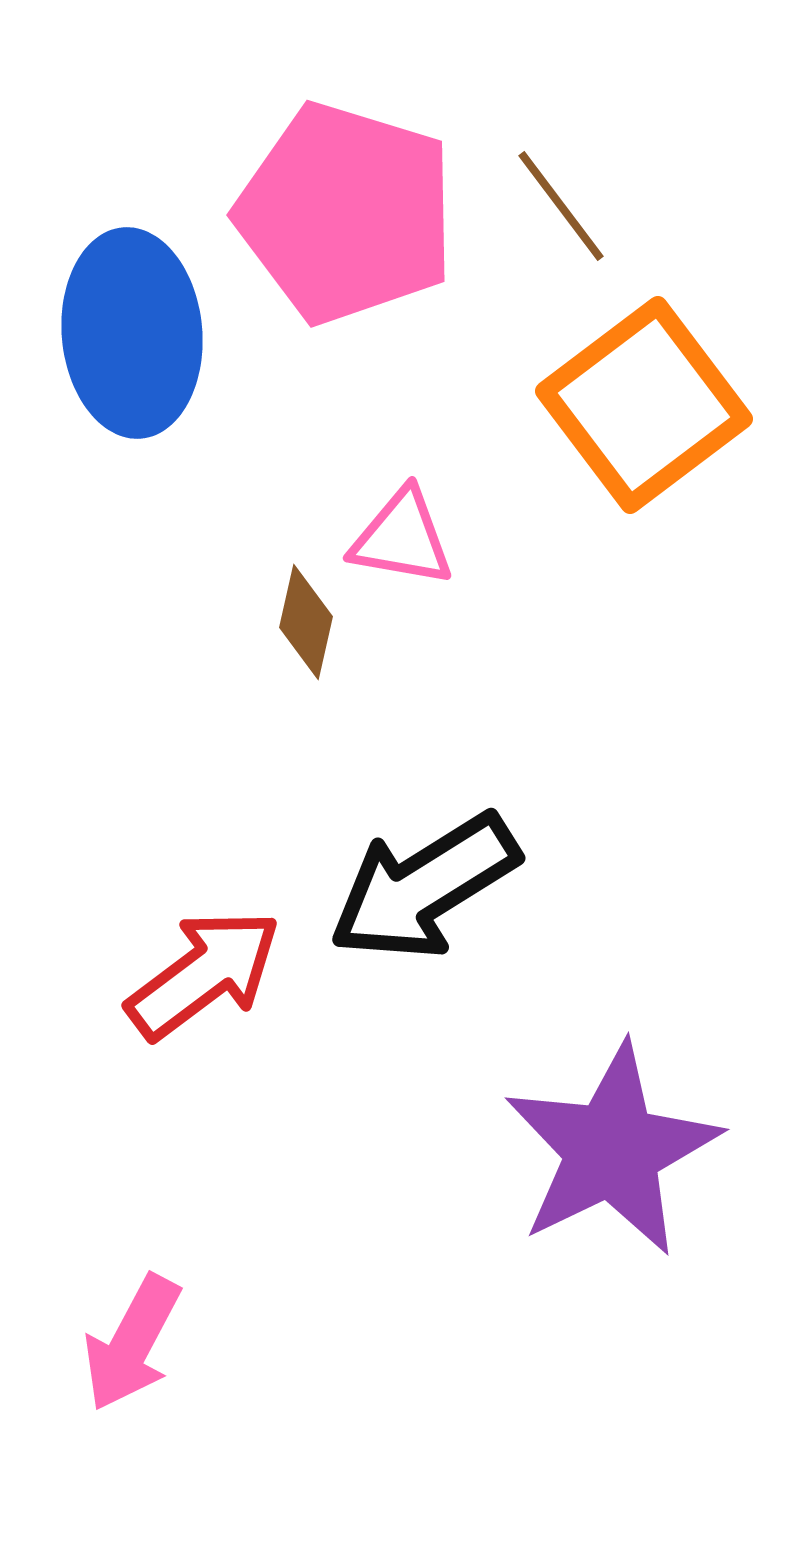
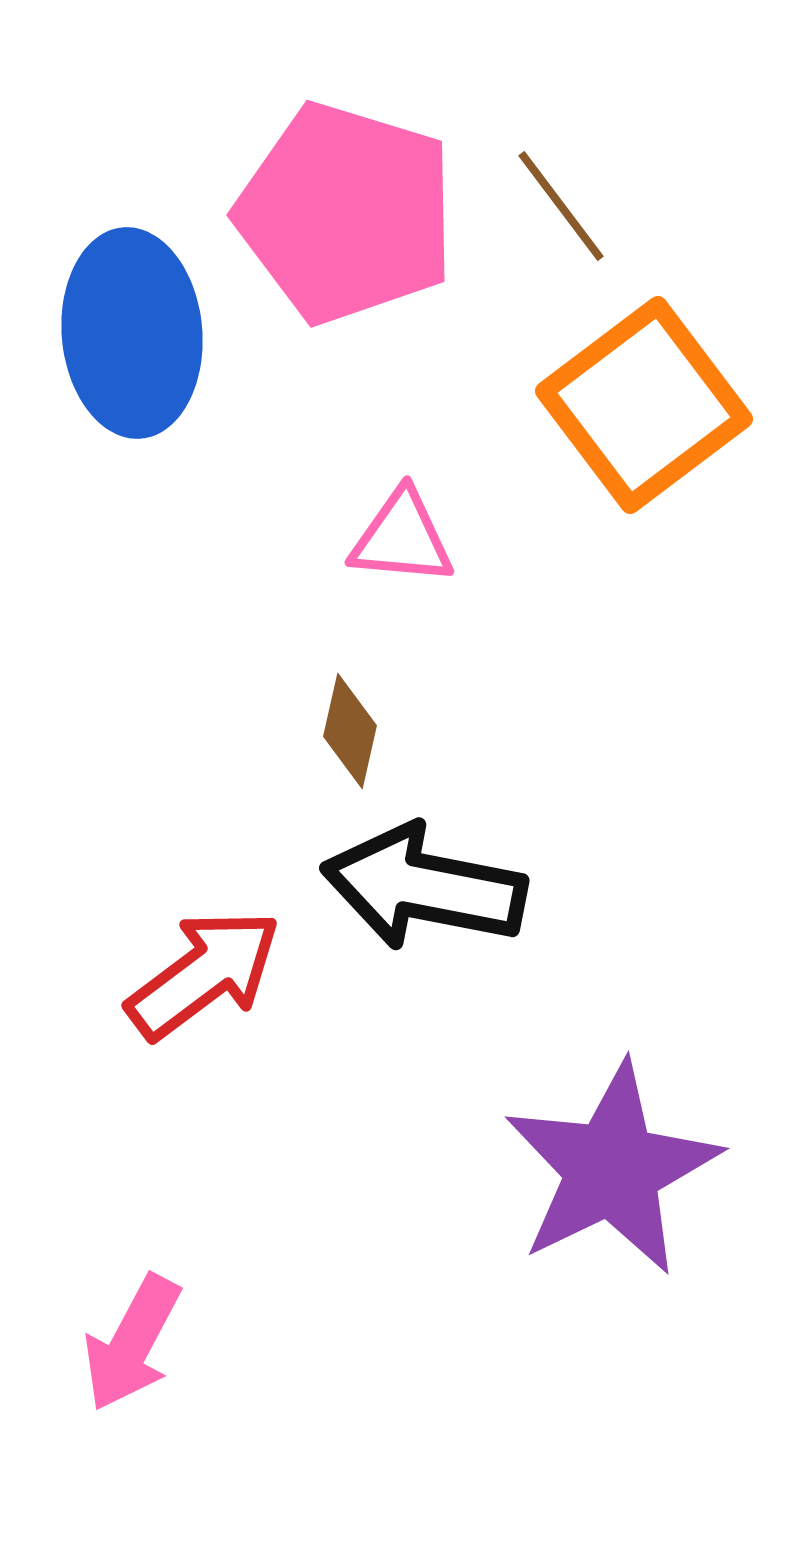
pink triangle: rotated 5 degrees counterclockwise
brown diamond: moved 44 px right, 109 px down
black arrow: rotated 43 degrees clockwise
purple star: moved 19 px down
